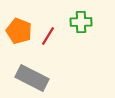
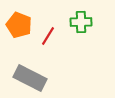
orange pentagon: moved 6 px up
gray rectangle: moved 2 px left
